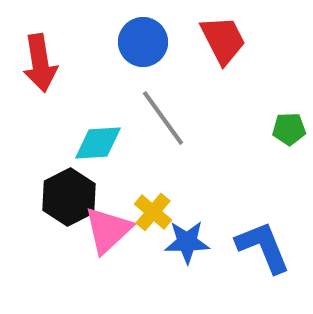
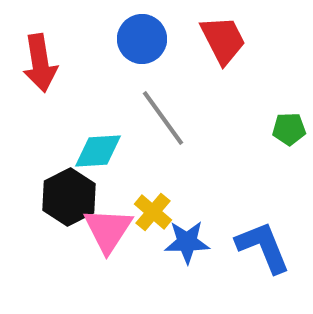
blue circle: moved 1 px left, 3 px up
cyan diamond: moved 8 px down
pink triangle: rotated 14 degrees counterclockwise
